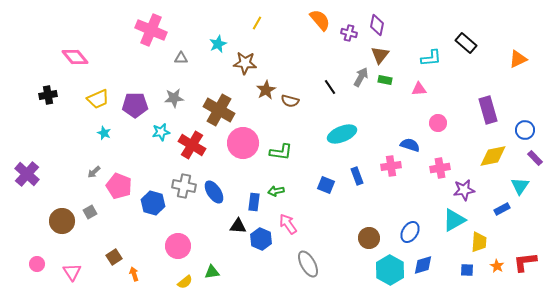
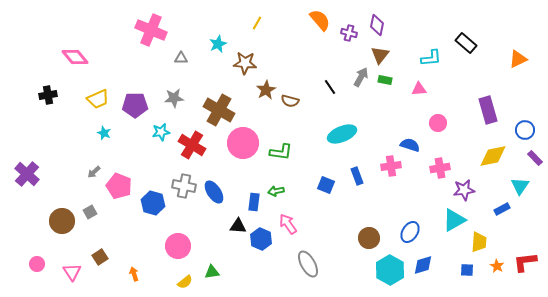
brown square at (114, 257): moved 14 px left
